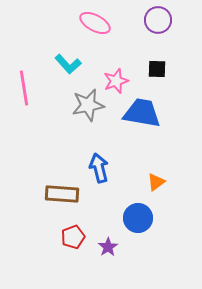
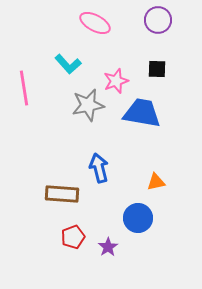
orange triangle: rotated 24 degrees clockwise
